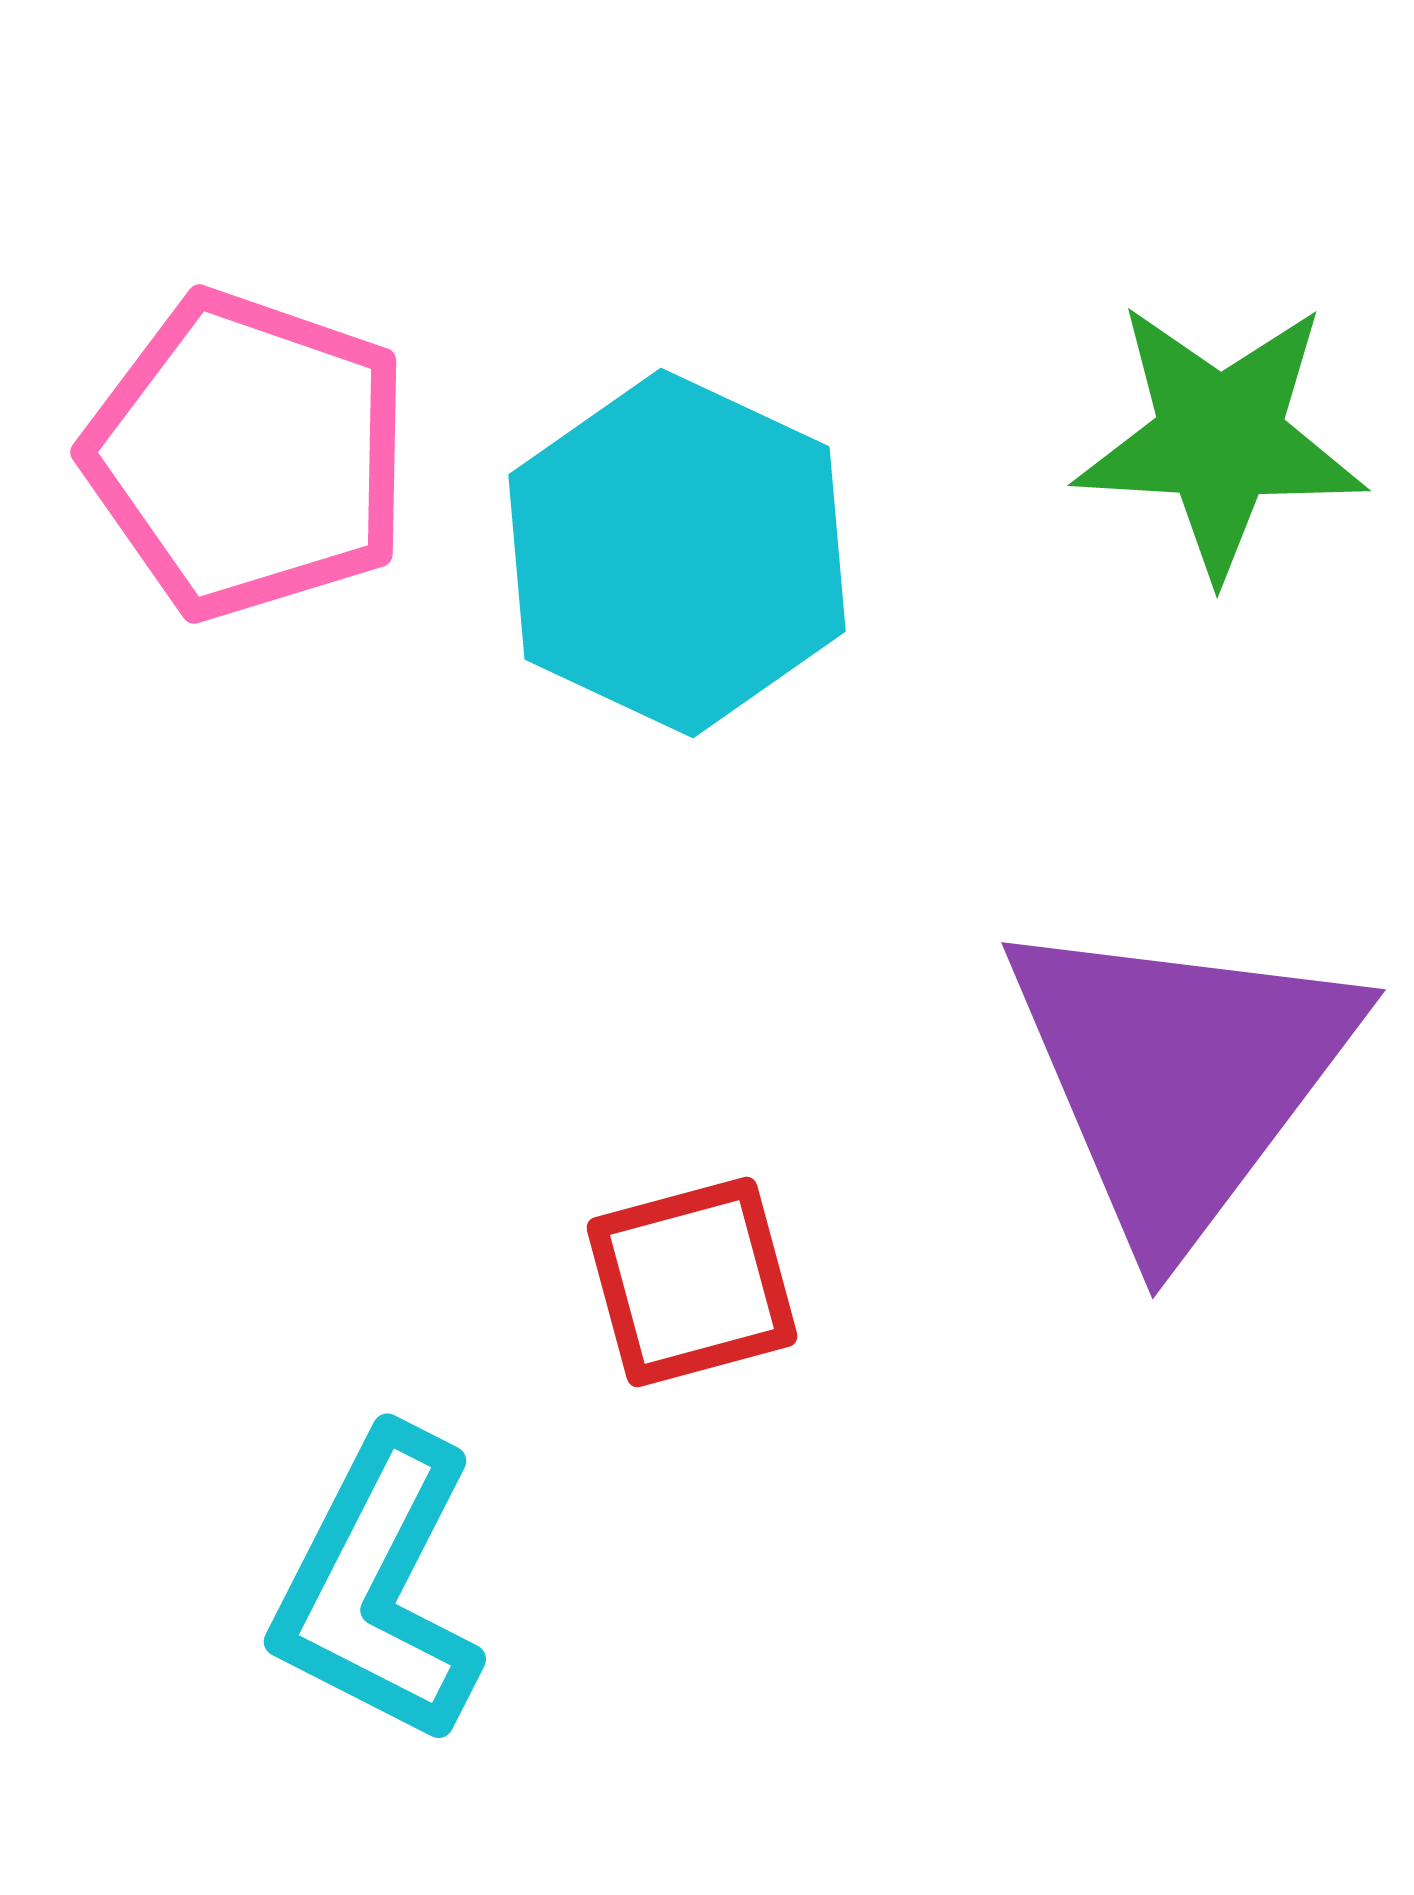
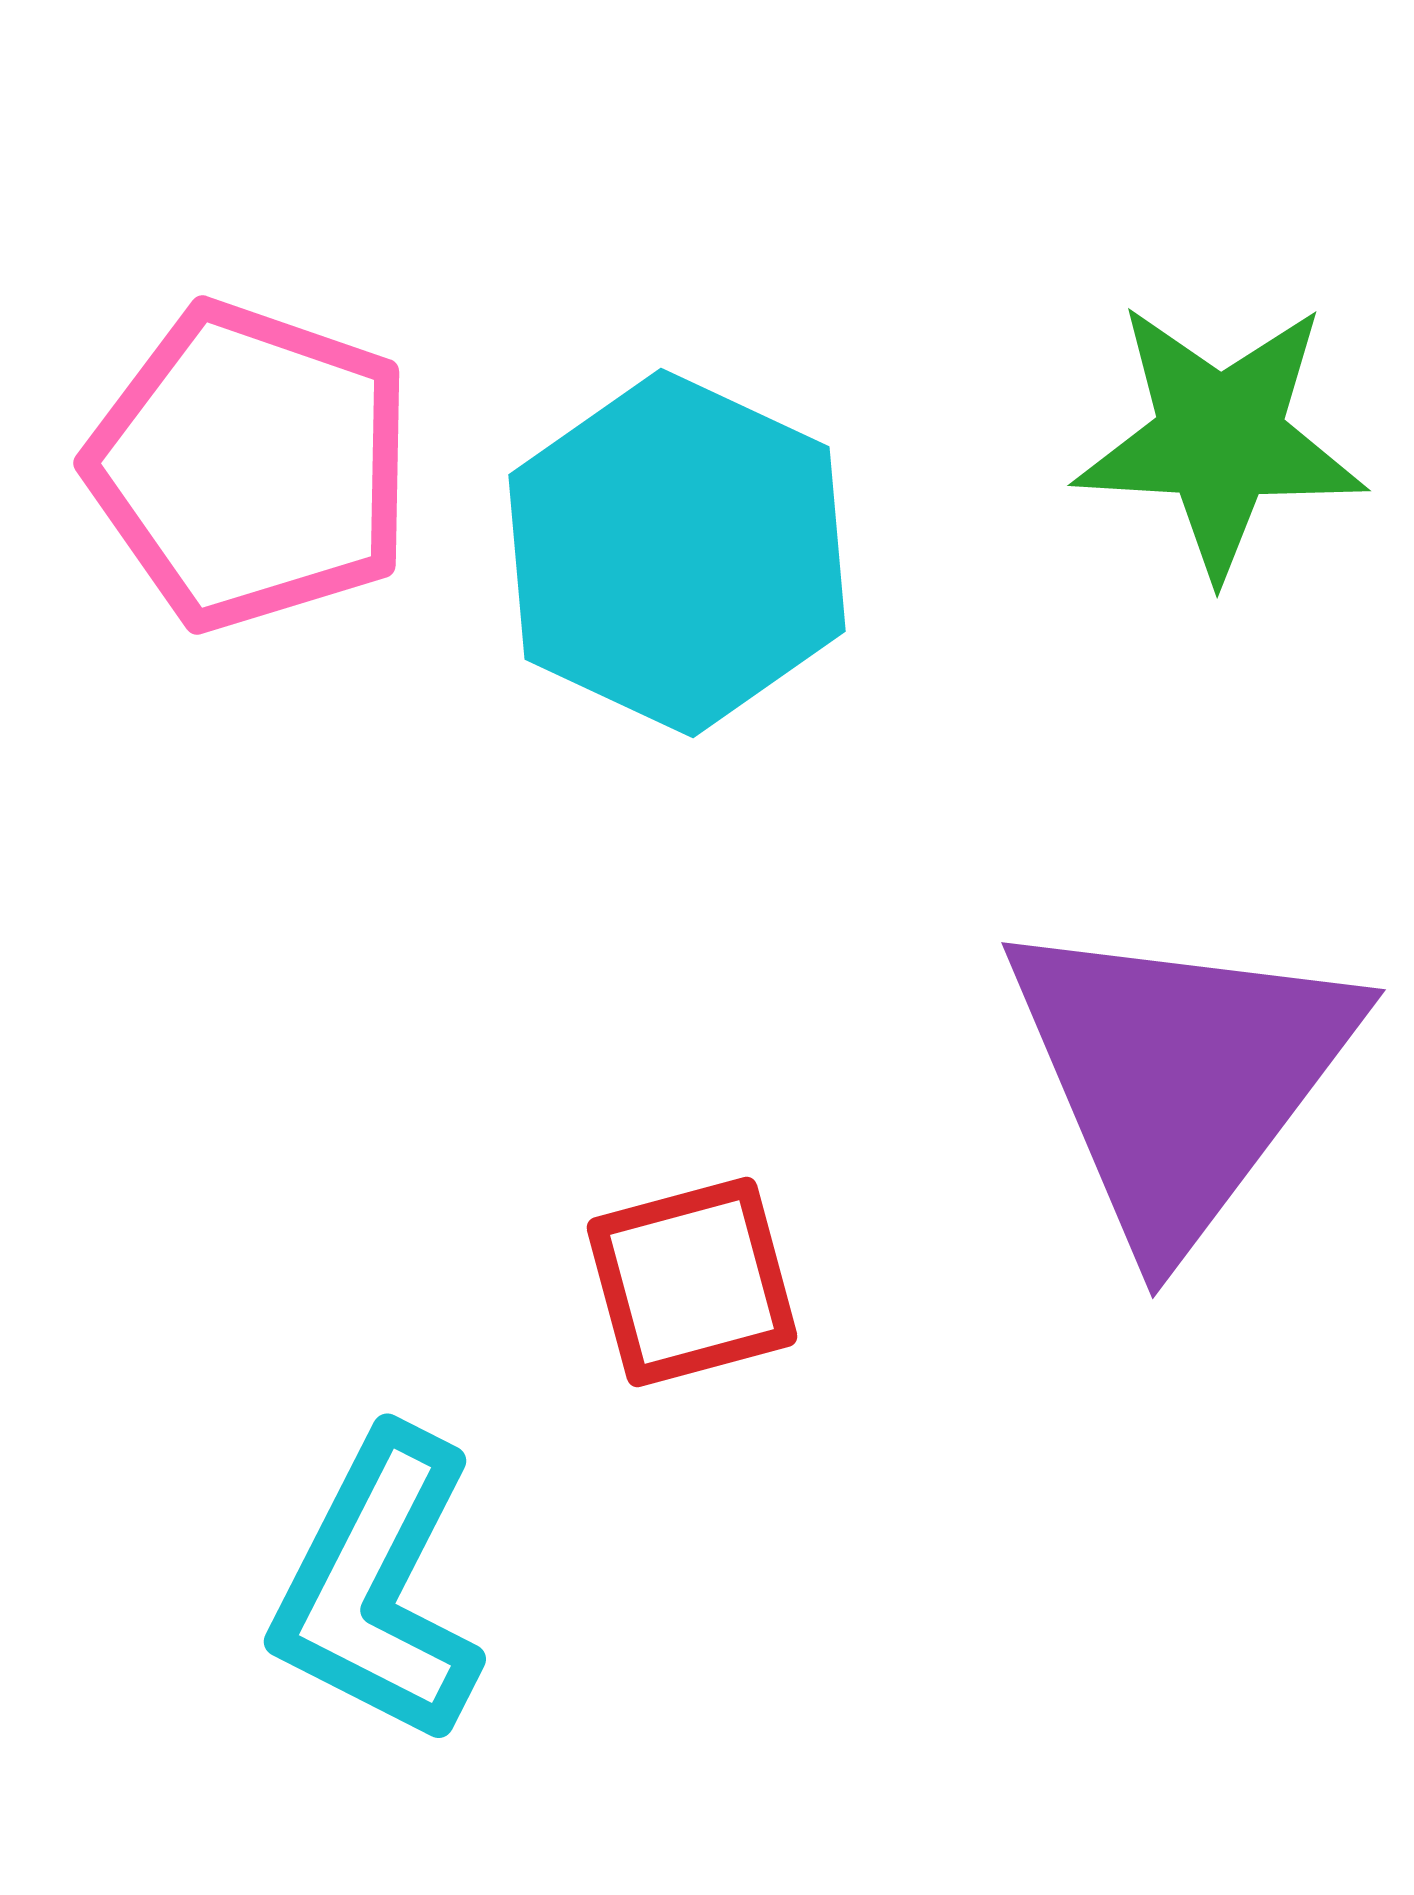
pink pentagon: moved 3 px right, 11 px down
